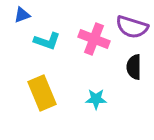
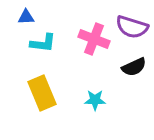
blue triangle: moved 4 px right, 2 px down; rotated 18 degrees clockwise
cyan L-shape: moved 4 px left, 2 px down; rotated 12 degrees counterclockwise
black semicircle: rotated 115 degrees counterclockwise
cyan star: moved 1 px left, 1 px down
